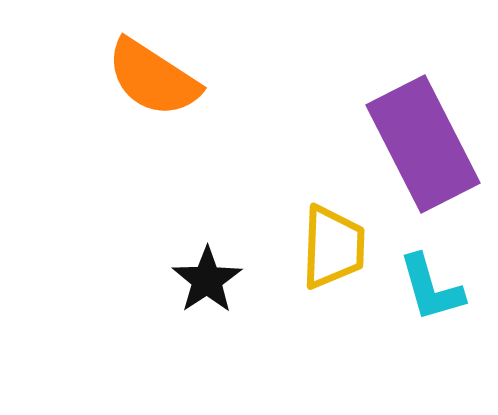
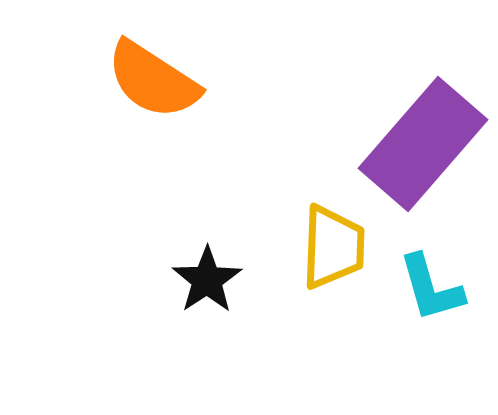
orange semicircle: moved 2 px down
purple rectangle: rotated 68 degrees clockwise
